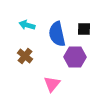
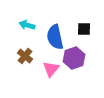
blue semicircle: moved 2 px left, 3 px down
purple hexagon: moved 1 px left, 1 px down; rotated 20 degrees counterclockwise
pink triangle: moved 1 px left, 15 px up
